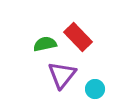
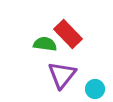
red rectangle: moved 10 px left, 3 px up
green semicircle: rotated 20 degrees clockwise
